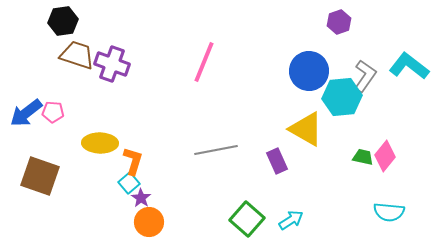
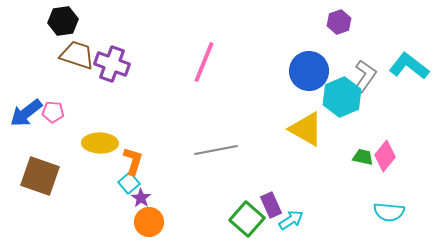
cyan hexagon: rotated 18 degrees counterclockwise
purple rectangle: moved 6 px left, 44 px down
